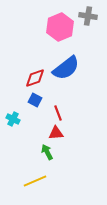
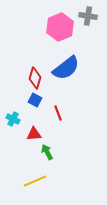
red diamond: rotated 55 degrees counterclockwise
red triangle: moved 22 px left, 1 px down
